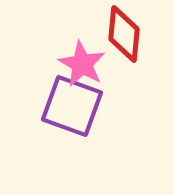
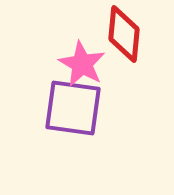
purple square: moved 1 px right, 2 px down; rotated 12 degrees counterclockwise
